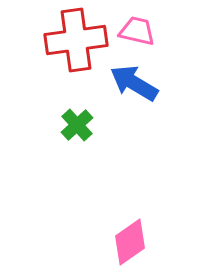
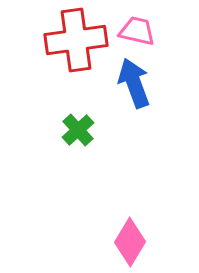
blue arrow: rotated 39 degrees clockwise
green cross: moved 1 px right, 5 px down
pink diamond: rotated 24 degrees counterclockwise
